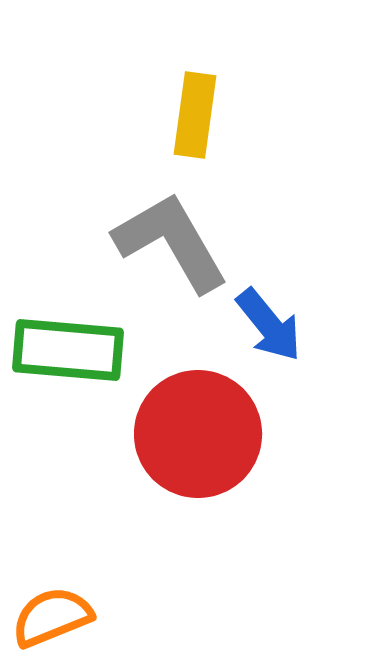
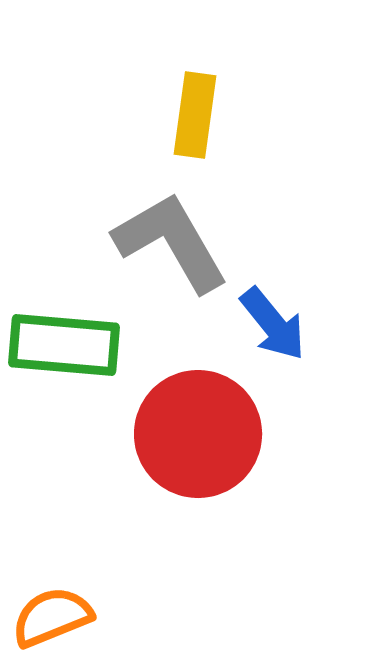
blue arrow: moved 4 px right, 1 px up
green rectangle: moved 4 px left, 5 px up
